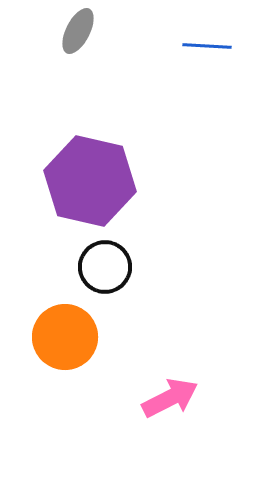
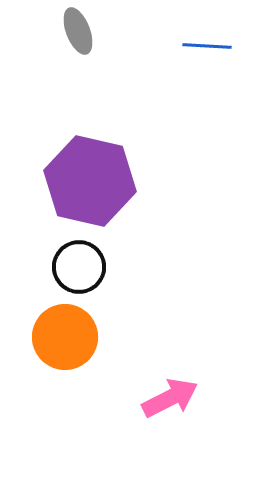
gray ellipse: rotated 48 degrees counterclockwise
black circle: moved 26 px left
